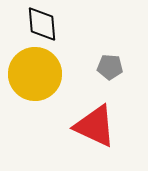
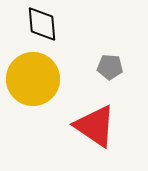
yellow circle: moved 2 px left, 5 px down
red triangle: rotated 9 degrees clockwise
